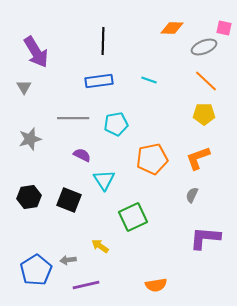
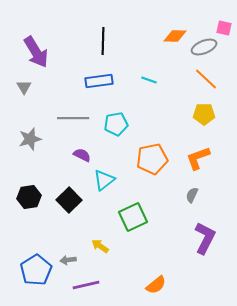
orange diamond: moved 3 px right, 8 px down
orange line: moved 2 px up
cyan triangle: rotated 25 degrees clockwise
black square: rotated 25 degrees clockwise
purple L-shape: rotated 112 degrees clockwise
orange semicircle: rotated 30 degrees counterclockwise
